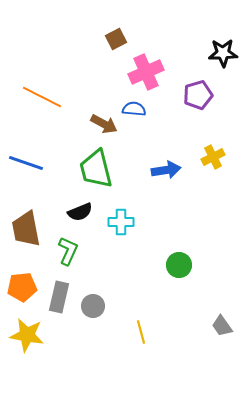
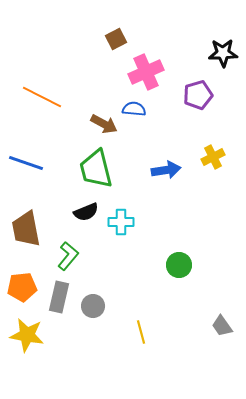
black semicircle: moved 6 px right
green L-shape: moved 5 px down; rotated 16 degrees clockwise
